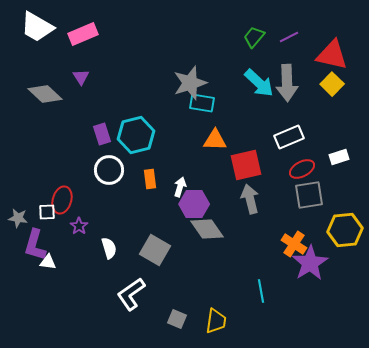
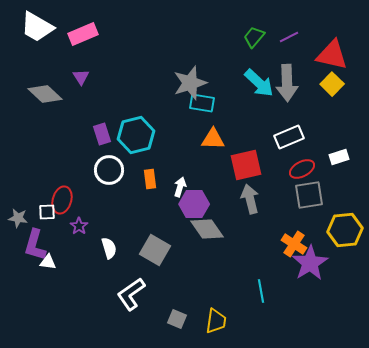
orange triangle at (215, 140): moved 2 px left, 1 px up
